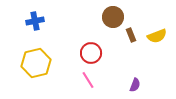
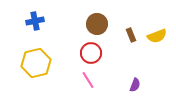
brown circle: moved 16 px left, 7 px down
